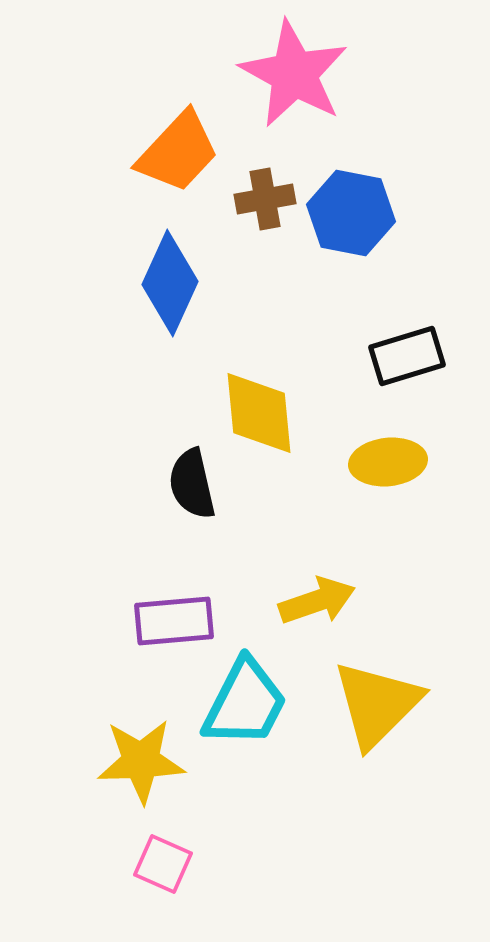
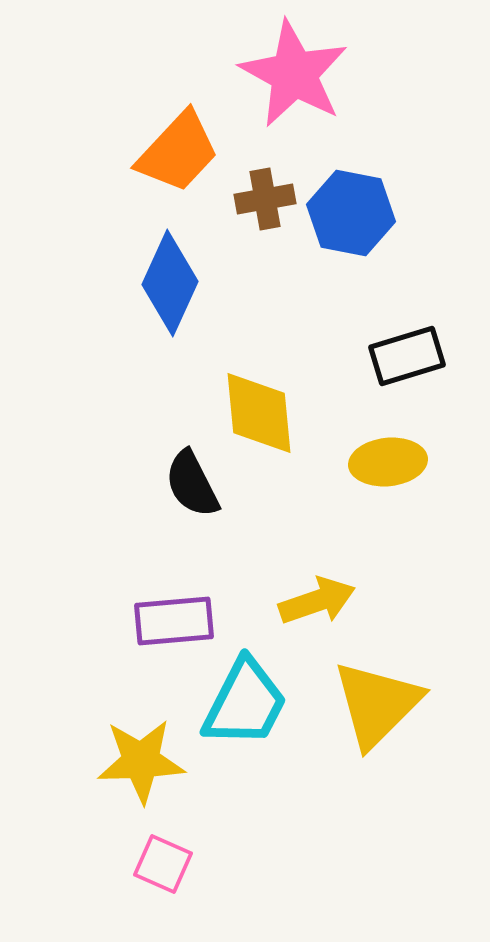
black semicircle: rotated 14 degrees counterclockwise
